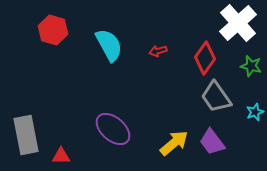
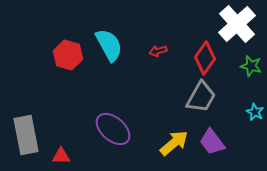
white cross: moved 1 px left, 1 px down
red hexagon: moved 15 px right, 25 px down
gray trapezoid: moved 15 px left; rotated 116 degrees counterclockwise
cyan star: rotated 24 degrees counterclockwise
